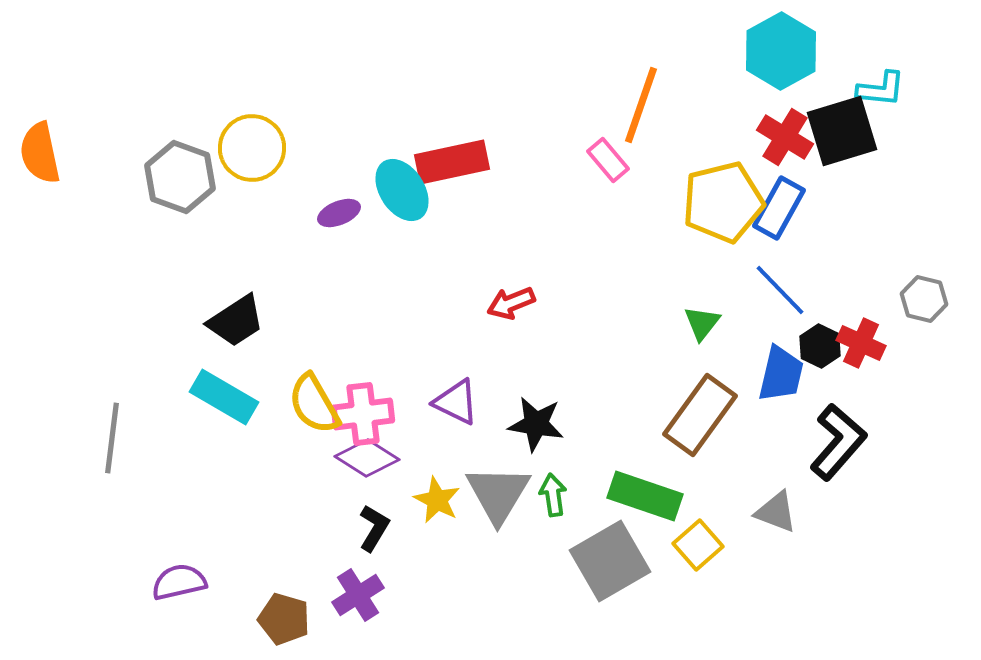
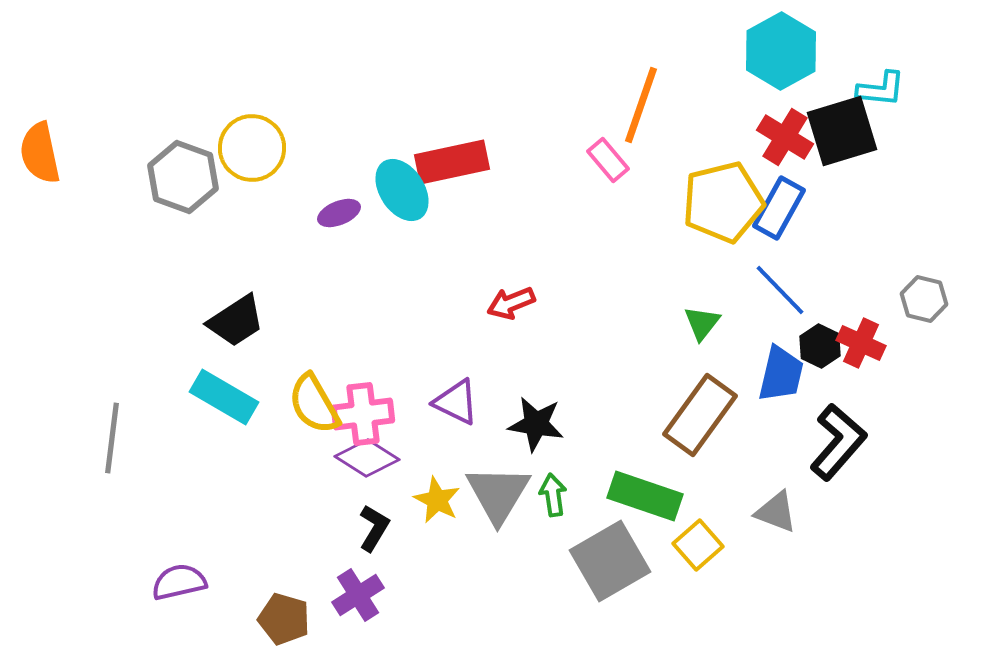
gray hexagon at (180, 177): moved 3 px right
